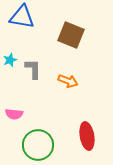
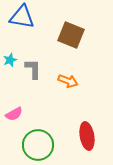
pink semicircle: rotated 36 degrees counterclockwise
